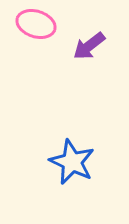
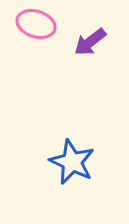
purple arrow: moved 1 px right, 4 px up
